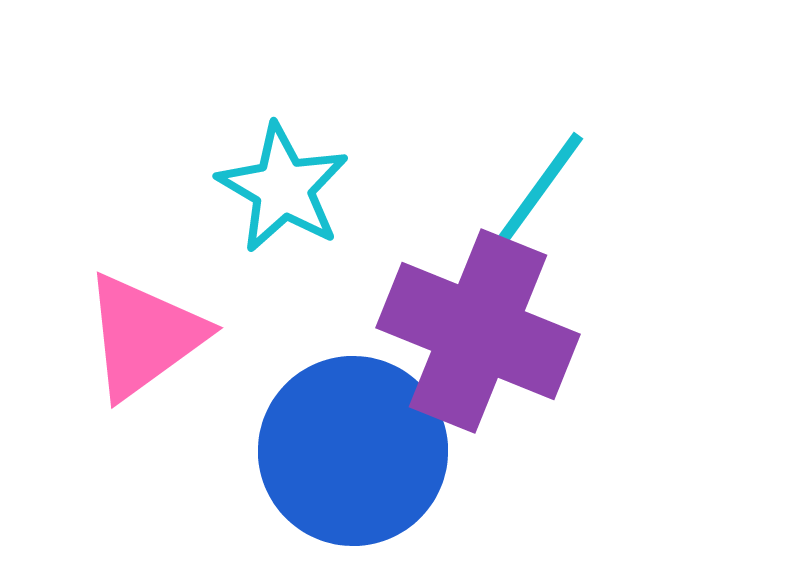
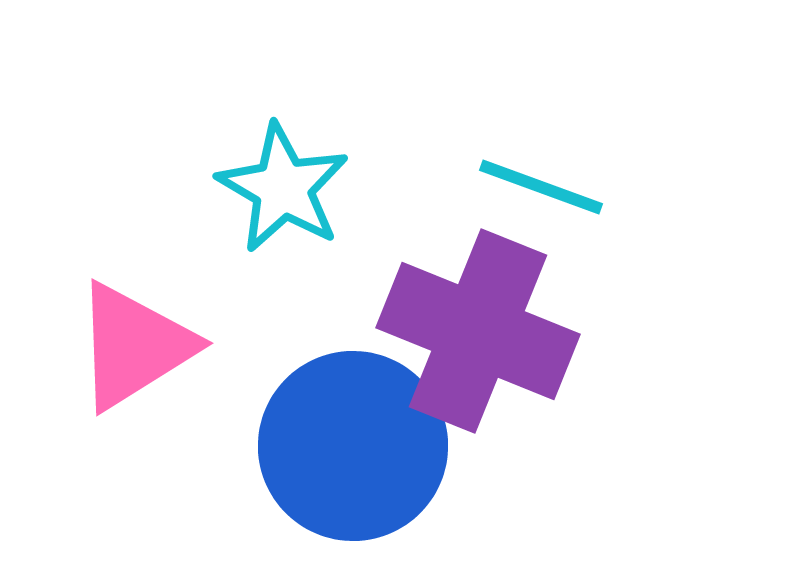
cyan line: rotated 74 degrees clockwise
pink triangle: moved 10 px left, 10 px down; rotated 4 degrees clockwise
blue circle: moved 5 px up
